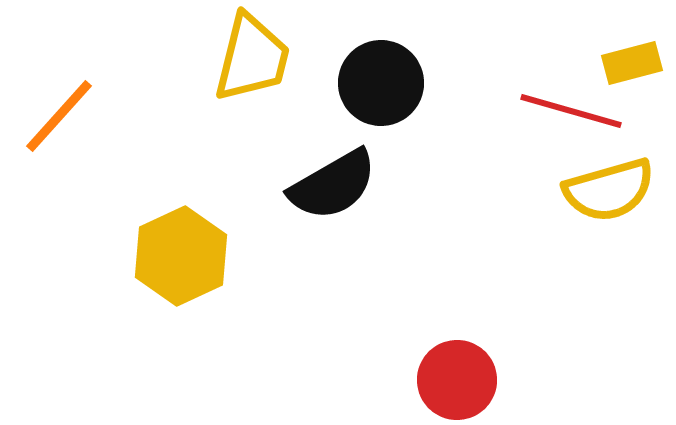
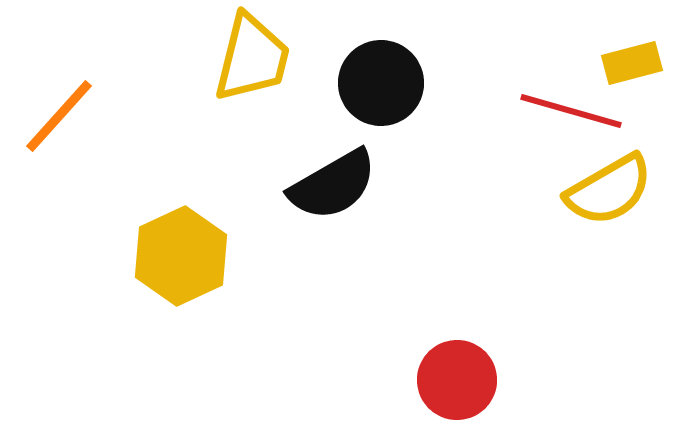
yellow semicircle: rotated 14 degrees counterclockwise
